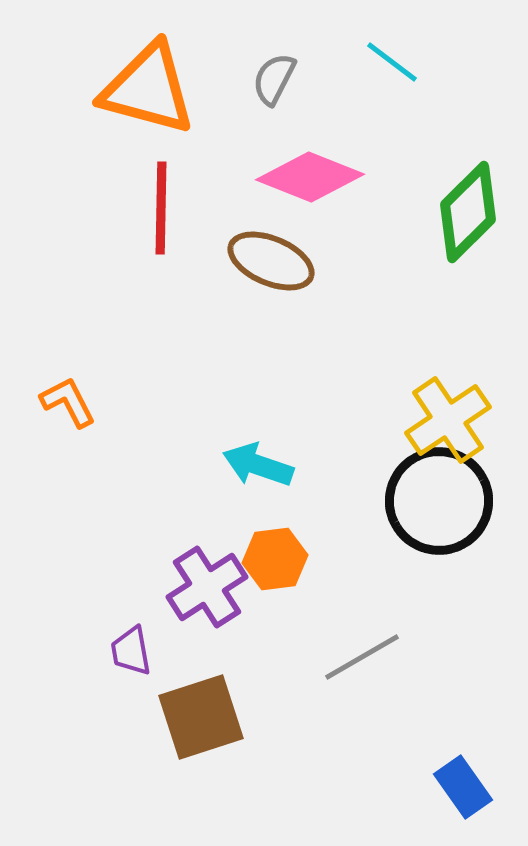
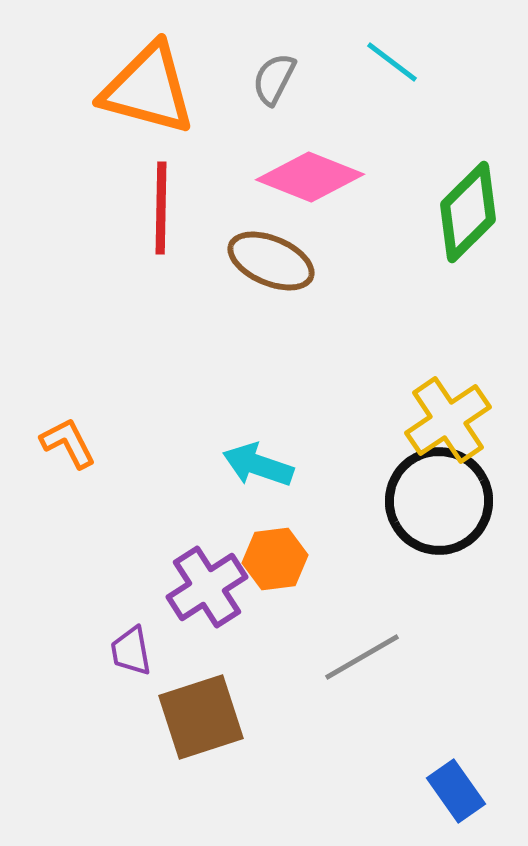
orange L-shape: moved 41 px down
blue rectangle: moved 7 px left, 4 px down
